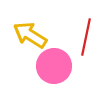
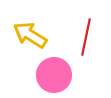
pink circle: moved 9 px down
